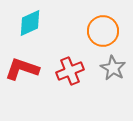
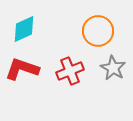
cyan diamond: moved 6 px left, 6 px down
orange circle: moved 5 px left
